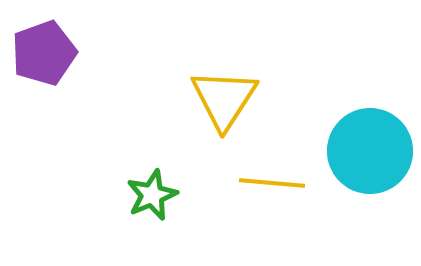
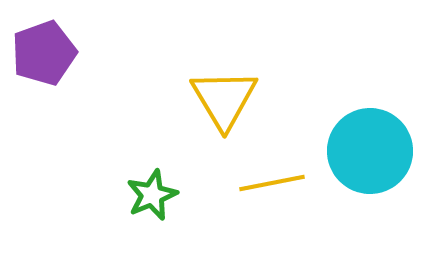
yellow triangle: rotated 4 degrees counterclockwise
yellow line: rotated 16 degrees counterclockwise
